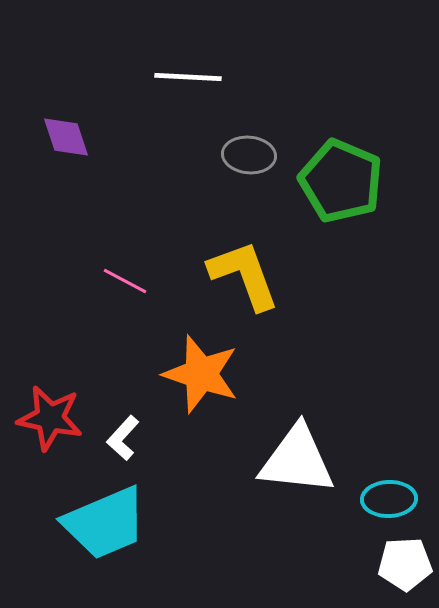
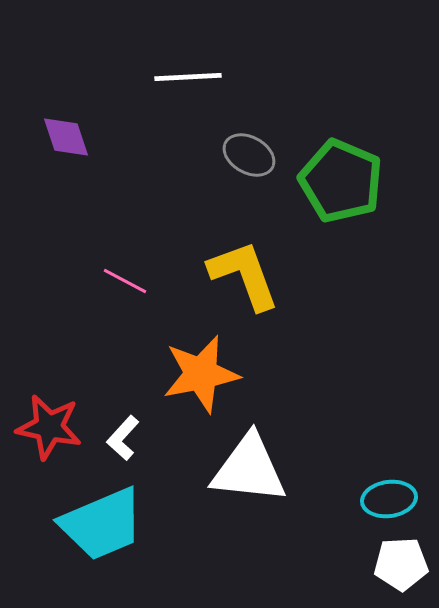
white line: rotated 6 degrees counterclockwise
gray ellipse: rotated 24 degrees clockwise
orange star: rotated 30 degrees counterclockwise
red star: moved 1 px left, 9 px down
white triangle: moved 48 px left, 9 px down
cyan ellipse: rotated 6 degrees counterclockwise
cyan trapezoid: moved 3 px left, 1 px down
white pentagon: moved 4 px left
